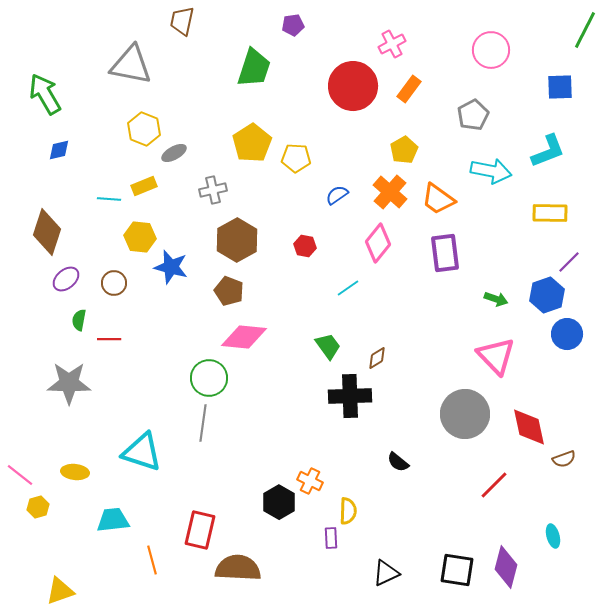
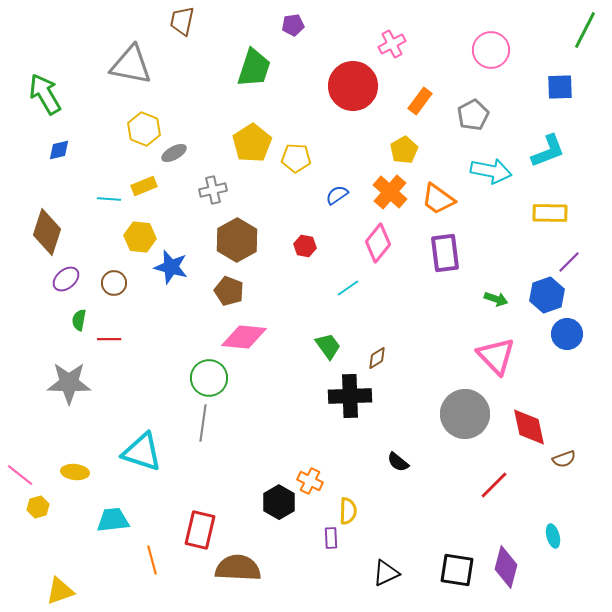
orange rectangle at (409, 89): moved 11 px right, 12 px down
